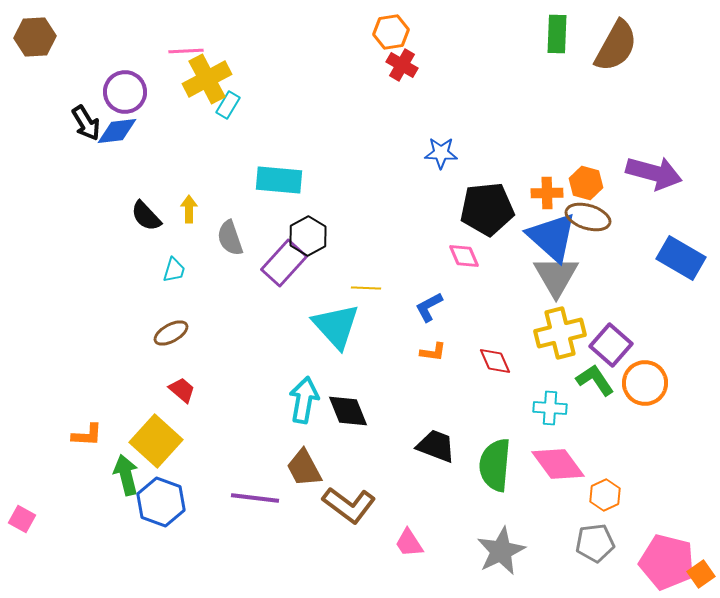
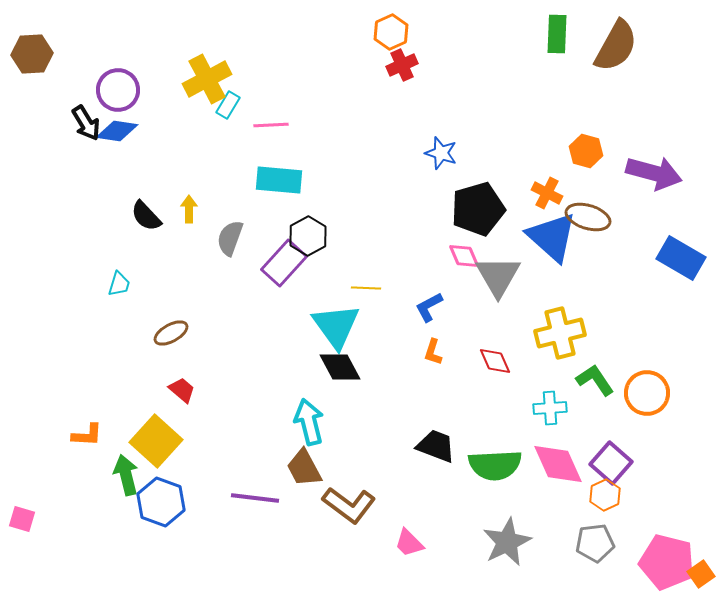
orange hexagon at (391, 32): rotated 16 degrees counterclockwise
brown hexagon at (35, 37): moved 3 px left, 17 px down
pink line at (186, 51): moved 85 px right, 74 px down
red cross at (402, 65): rotated 36 degrees clockwise
purple circle at (125, 92): moved 7 px left, 2 px up
blue diamond at (117, 131): rotated 15 degrees clockwise
blue star at (441, 153): rotated 16 degrees clockwise
orange hexagon at (586, 183): moved 32 px up
orange cross at (547, 193): rotated 28 degrees clockwise
black pentagon at (487, 209): moved 9 px left; rotated 10 degrees counterclockwise
gray semicircle at (230, 238): rotated 39 degrees clockwise
cyan trapezoid at (174, 270): moved 55 px left, 14 px down
gray triangle at (556, 276): moved 58 px left
cyan triangle at (336, 326): rotated 6 degrees clockwise
purple square at (611, 345): moved 118 px down
orange L-shape at (433, 352): rotated 100 degrees clockwise
orange circle at (645, 383): moved 2 px right, 10 px down
cyan arrow at (304, 400): moved 5 px right, 22 px down; rotated 24 degrees counterclockwise
cyan cross at (550, 408): rotated 8 degrees counterclockwise
black diamond at (348, 411): moved 8 px left, 44 px up; rotated 6 degrees counterclockwise
pink diamond at (558, 464): rotated 12 degrees clockwise
green semicircle at (495, 465): rotated 98 degrees counterclockwise
pink square at (22, 519): rotated 12 degrees counterclockwise
pink trapezoid at (409, 543): rotated 12 degrees counterclockwise
gray star at (501, 551): moved 6 px right, 9 px up
